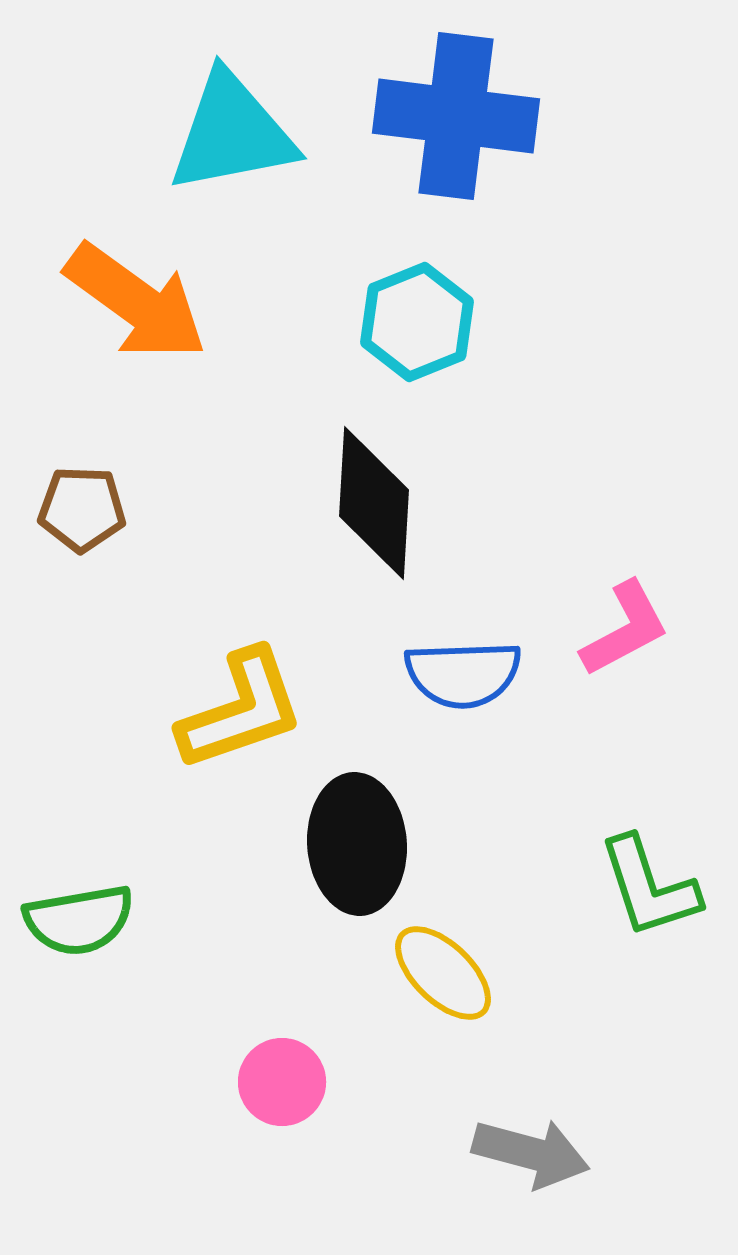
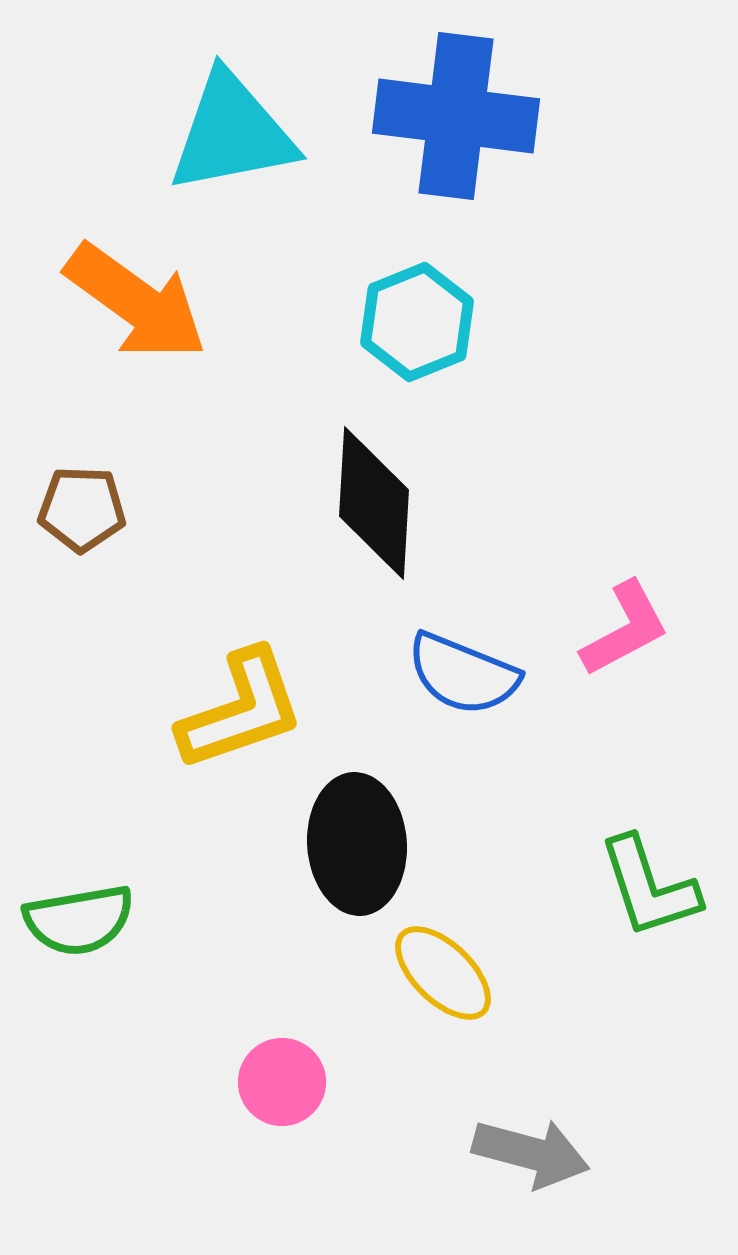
blue semicircle: rotated 24 degrees clockwise
